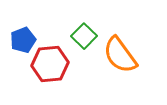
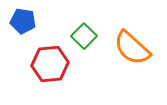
blue pentagon: moved 19 px up; rotated 30 degrees clockwise
orange semicircle: moved 12 px right, 7 px up; rotated 12 degrees counterclockwise
